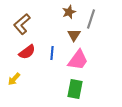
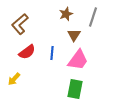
brown star: moved 3 px left, 2 px down
gray line: moved 2 px right, 2 px up
brown L-shape: moved 2 px left
